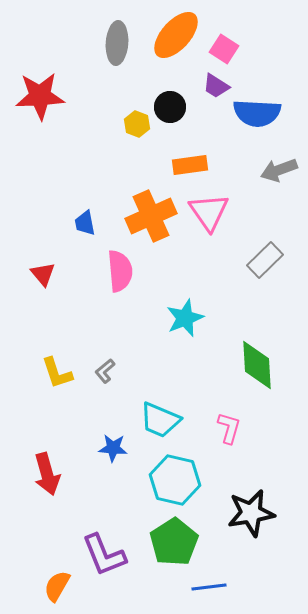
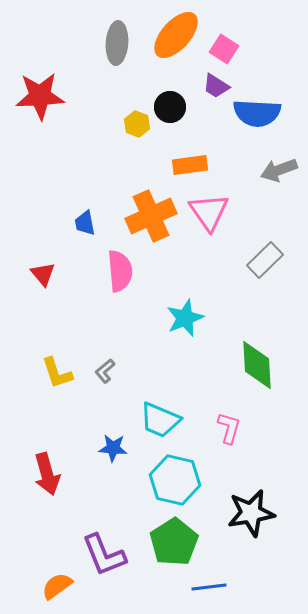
orange semicircle: rotated 24 degrees clockwise
